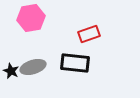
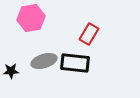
red rectangle: rotated 40 degrees counterclockwise
gray ellipse: moved 11 px right, 6 px up
black star: rotated 28 degrees counterclockwise
